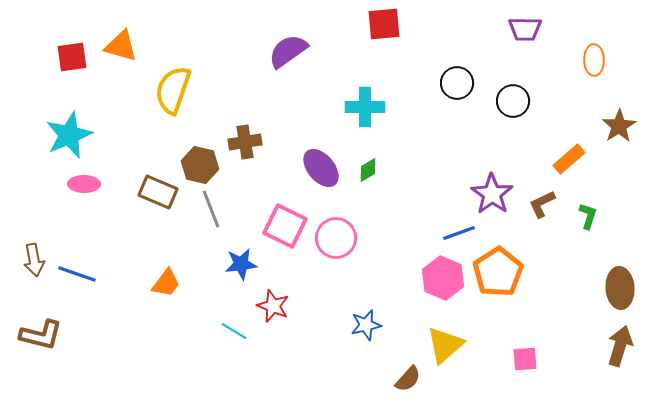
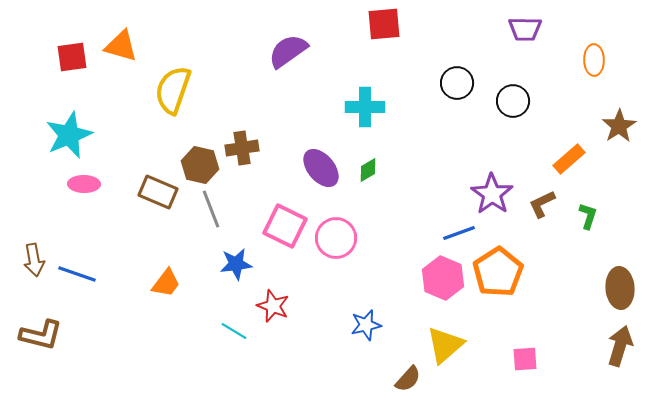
brown cross at (245, 142): moved 3 px left, 6 px down
blue star at (241, 264): moved 5 px left
